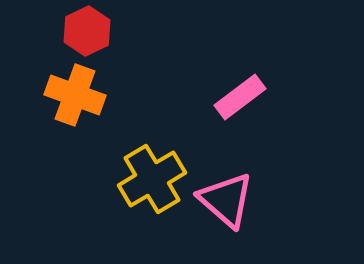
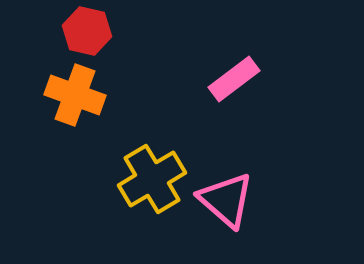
red hexagon: rotated 21 degrees counterclockwise
pink rectangle: moved 6 px left, 18 px up
